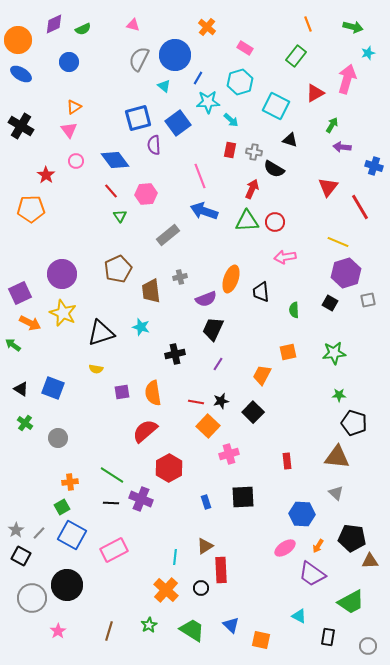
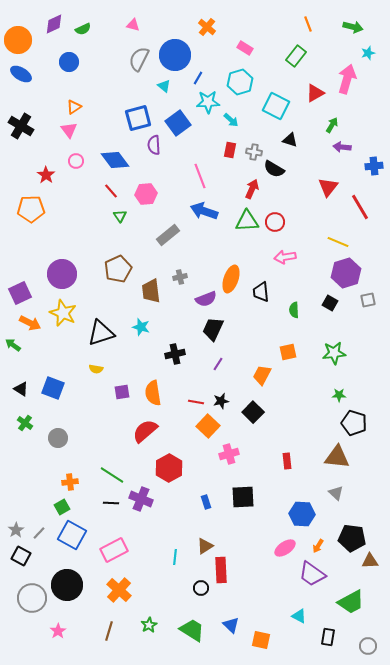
blue cross at (374, 166): rotated 24 degrees counterclockwise
orange cross at (166, 590): moved 47 px left
